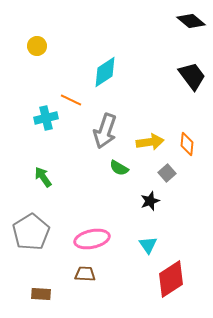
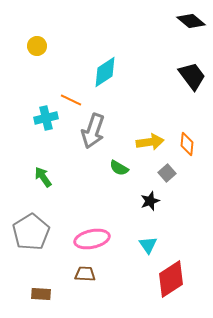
gray arrow: moved 12 px left
